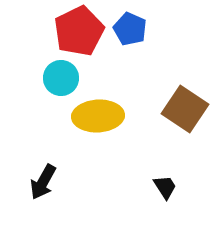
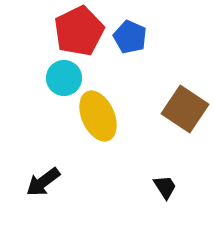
blue pentagon: moved 8 px down
cyan circle: moved 3 px right
yellow ellipse: rotated 69 degrees clockwise
black arrow: rotated 24 degrees clockwise
